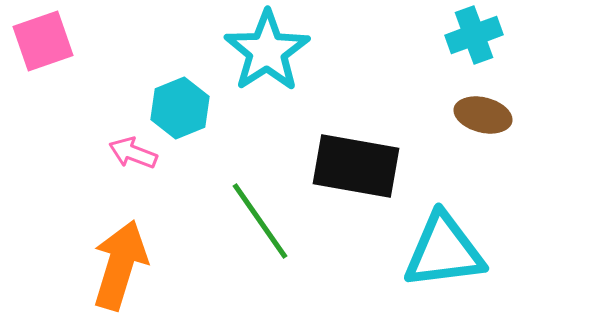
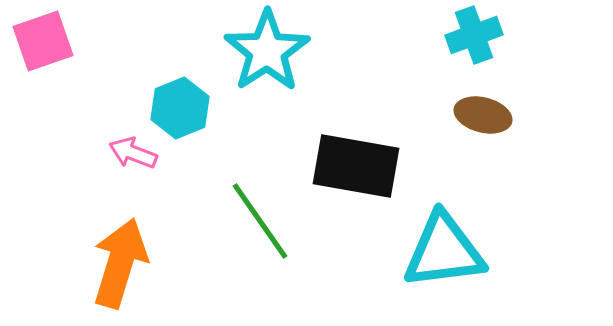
orange arrow: moved 2 px up
